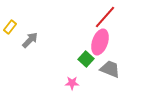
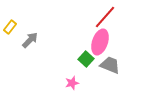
gray trapezoid: moved 4 px up
pink star: rotated 16 degrees counterclockwise
